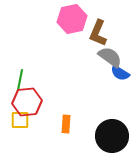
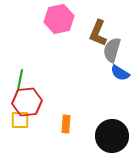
pink hexagon: moved 13 px left
gray semicircle: moved 2 px right, 7 px up; rotated 110 degrees counterclockwise
